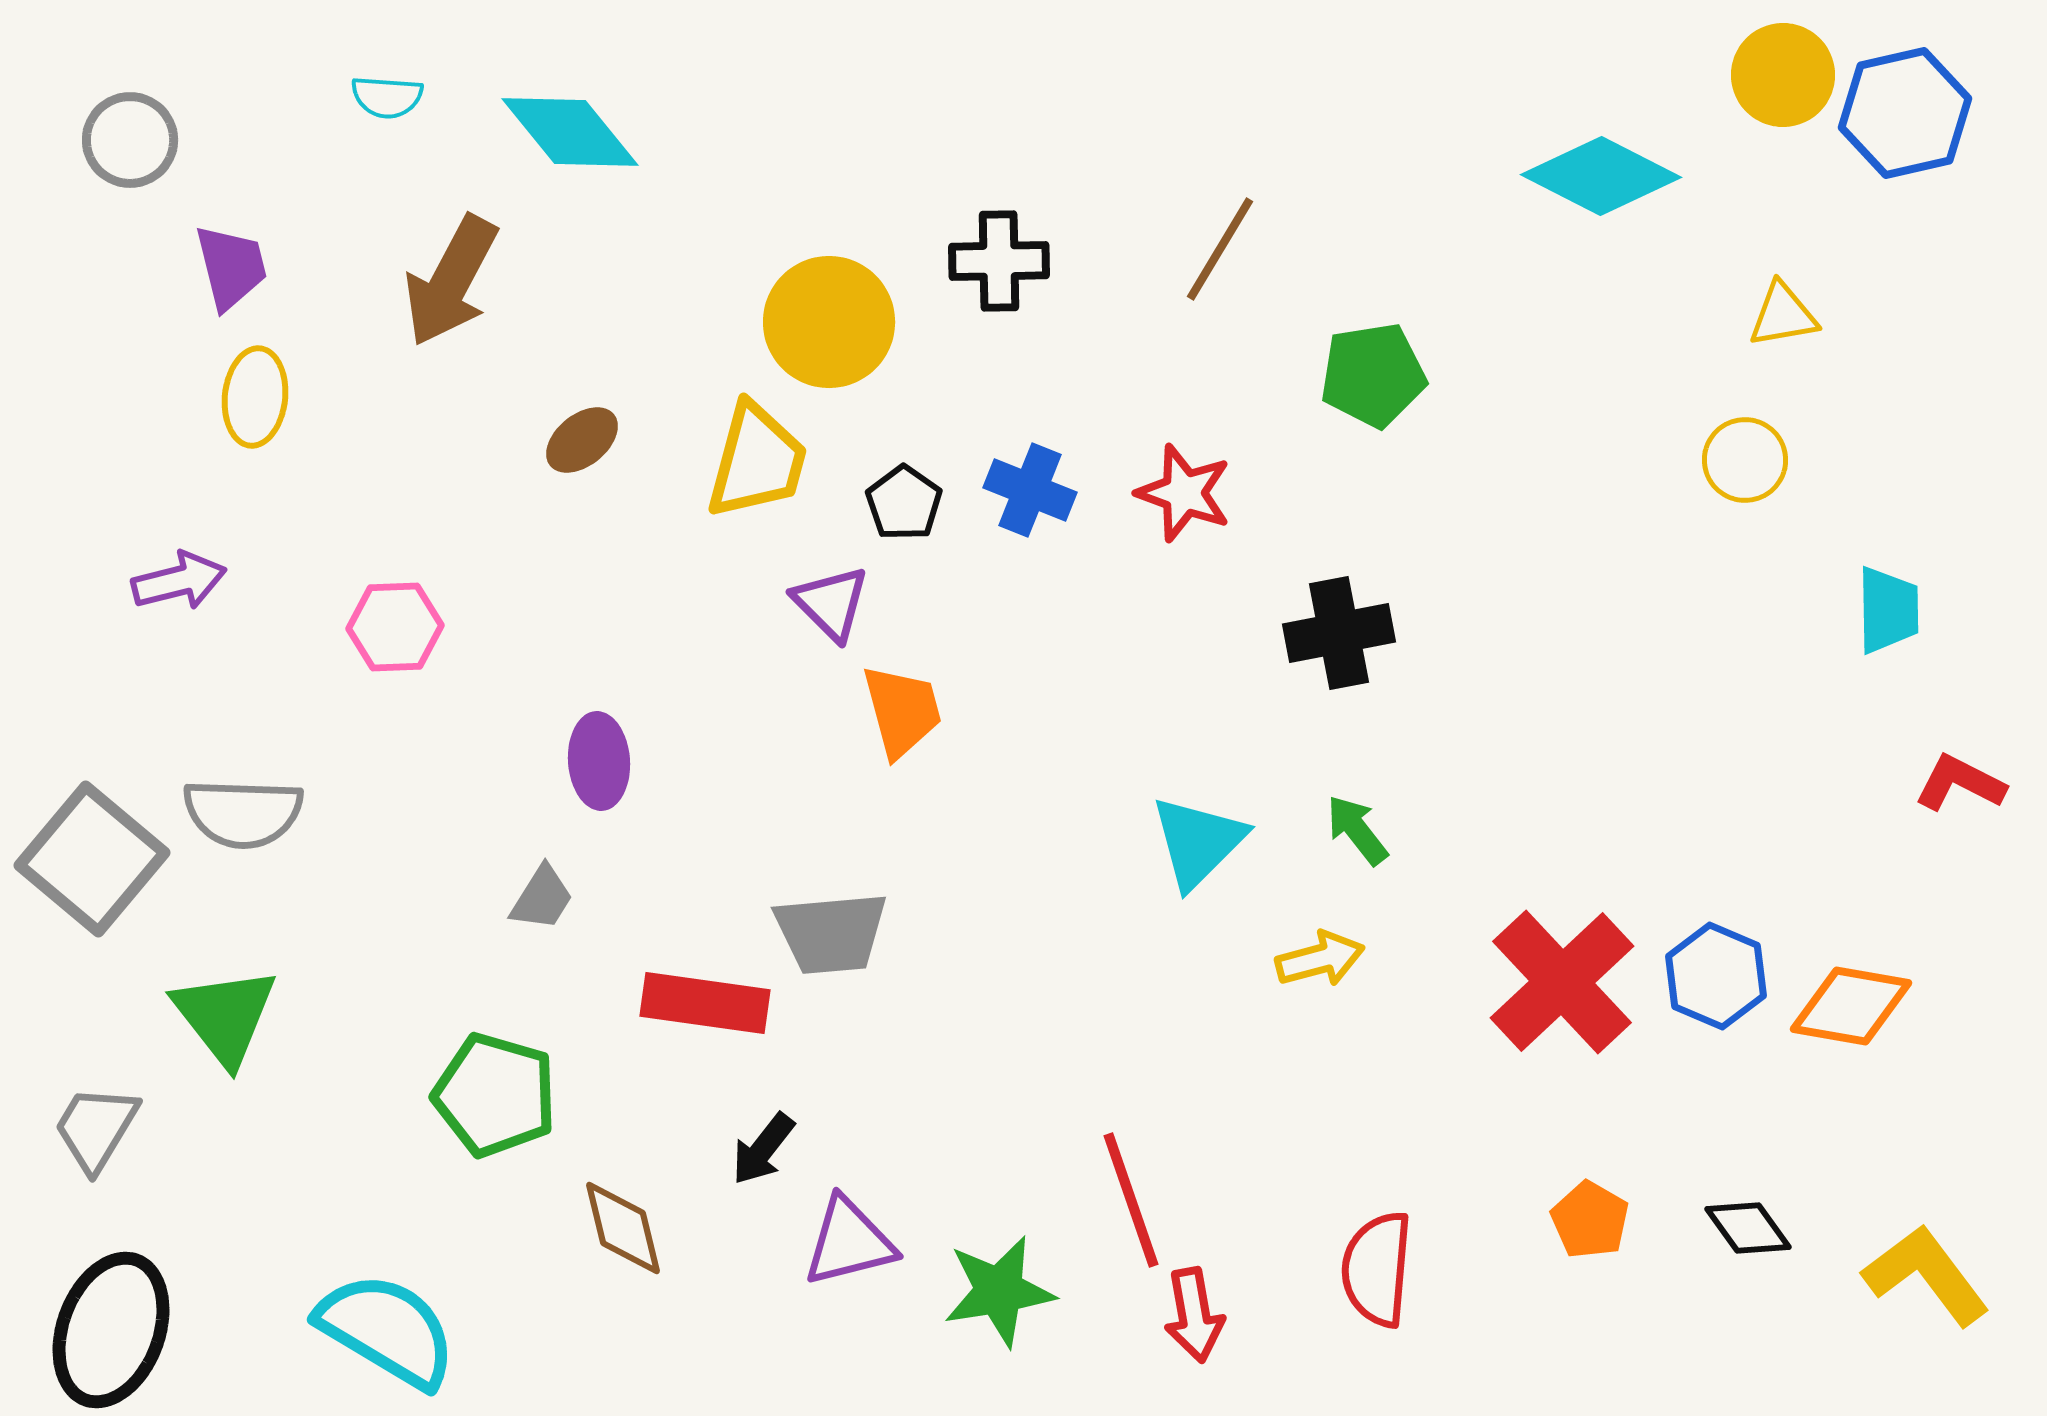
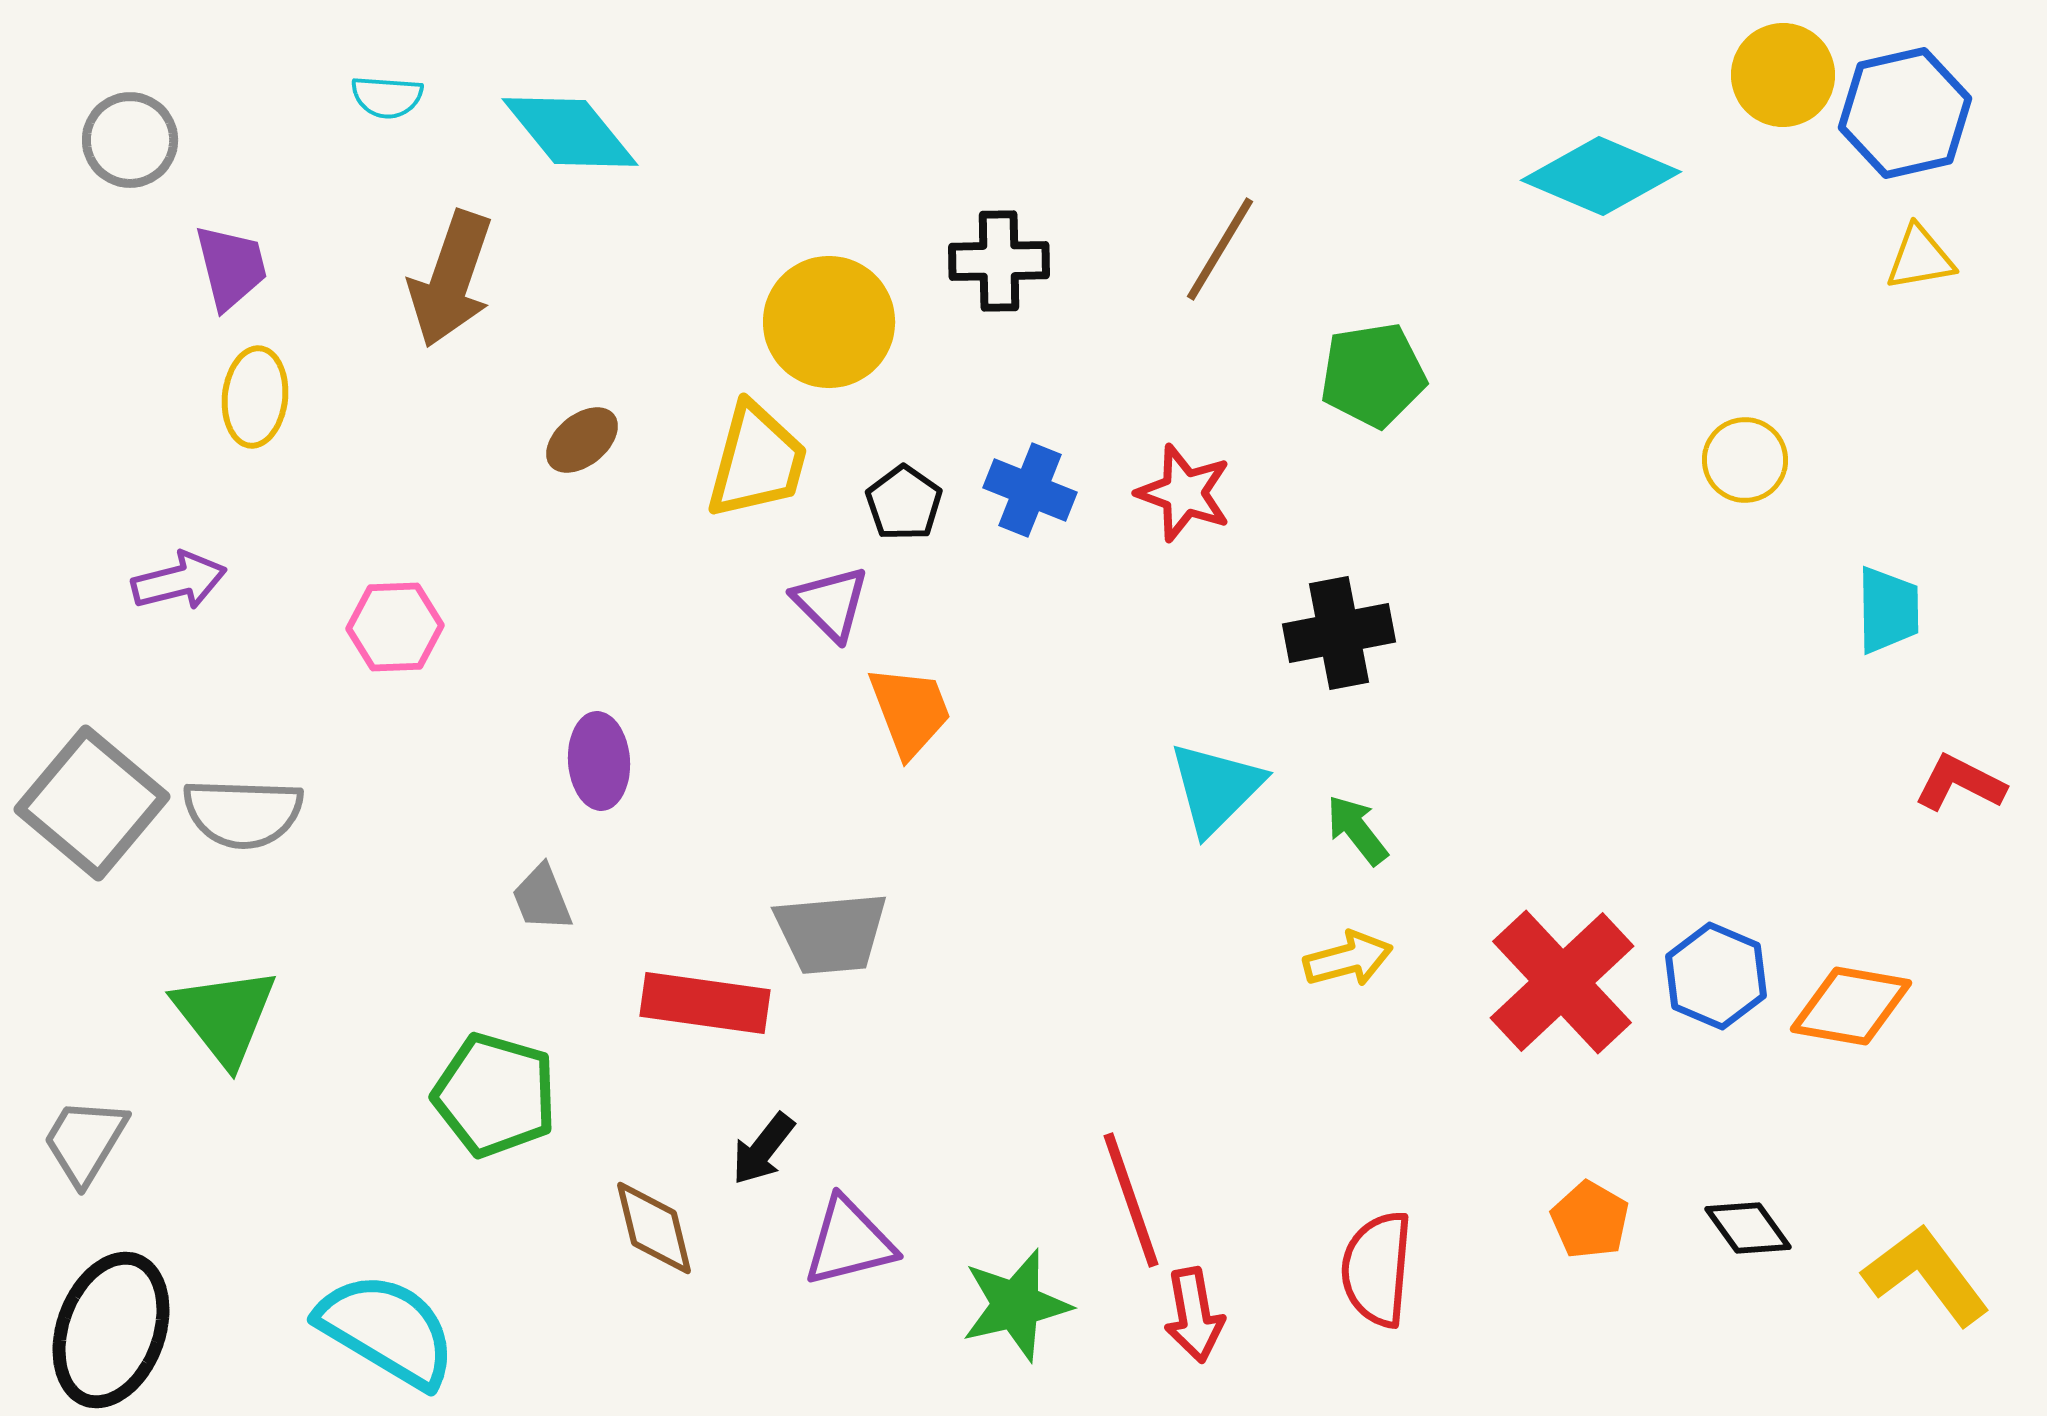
cyan diamond at (1601, 176): rotated 4 degrees counterclockwise
brown arrow at (451, 281): moved 2 px up; rotated 9 degrees counterclockwise
yellow triangle at (1783, 315): moved 137 px right, 57 px up
orange trapezoid at (902, 711): moved 8 px right; rotated 6 degrees counterclockwise
cyan triangle at (1198, 842): moved 18 px right, 54 px up
gray square at (92, 859): moved 56 px up
gray trapezoid at (542, 898): rotated 126 degrees clockwise
yellow arrow at (1320, 959): moved 28 px right
gray trapezoid at (96, 1128): moved 11 px left, 13 px down
brown diamond at (623, 1228): moved 31 px right
green star at (999, 1291): moved 17 px right, 14 px down; rotated 4 degrees counterclockwise
